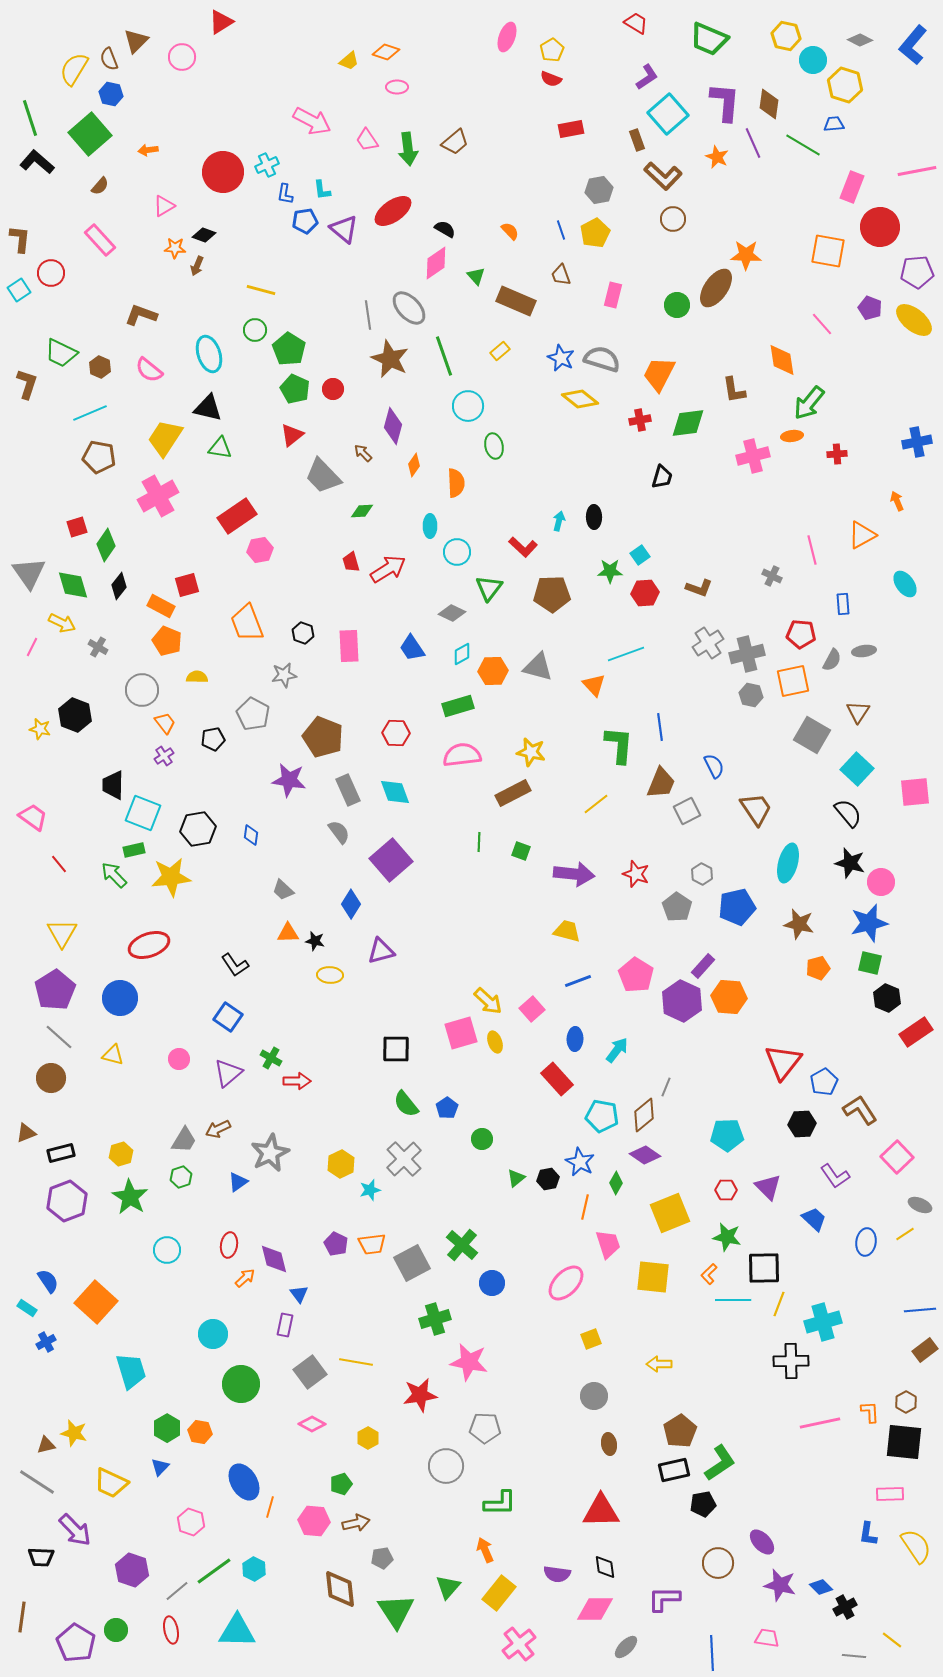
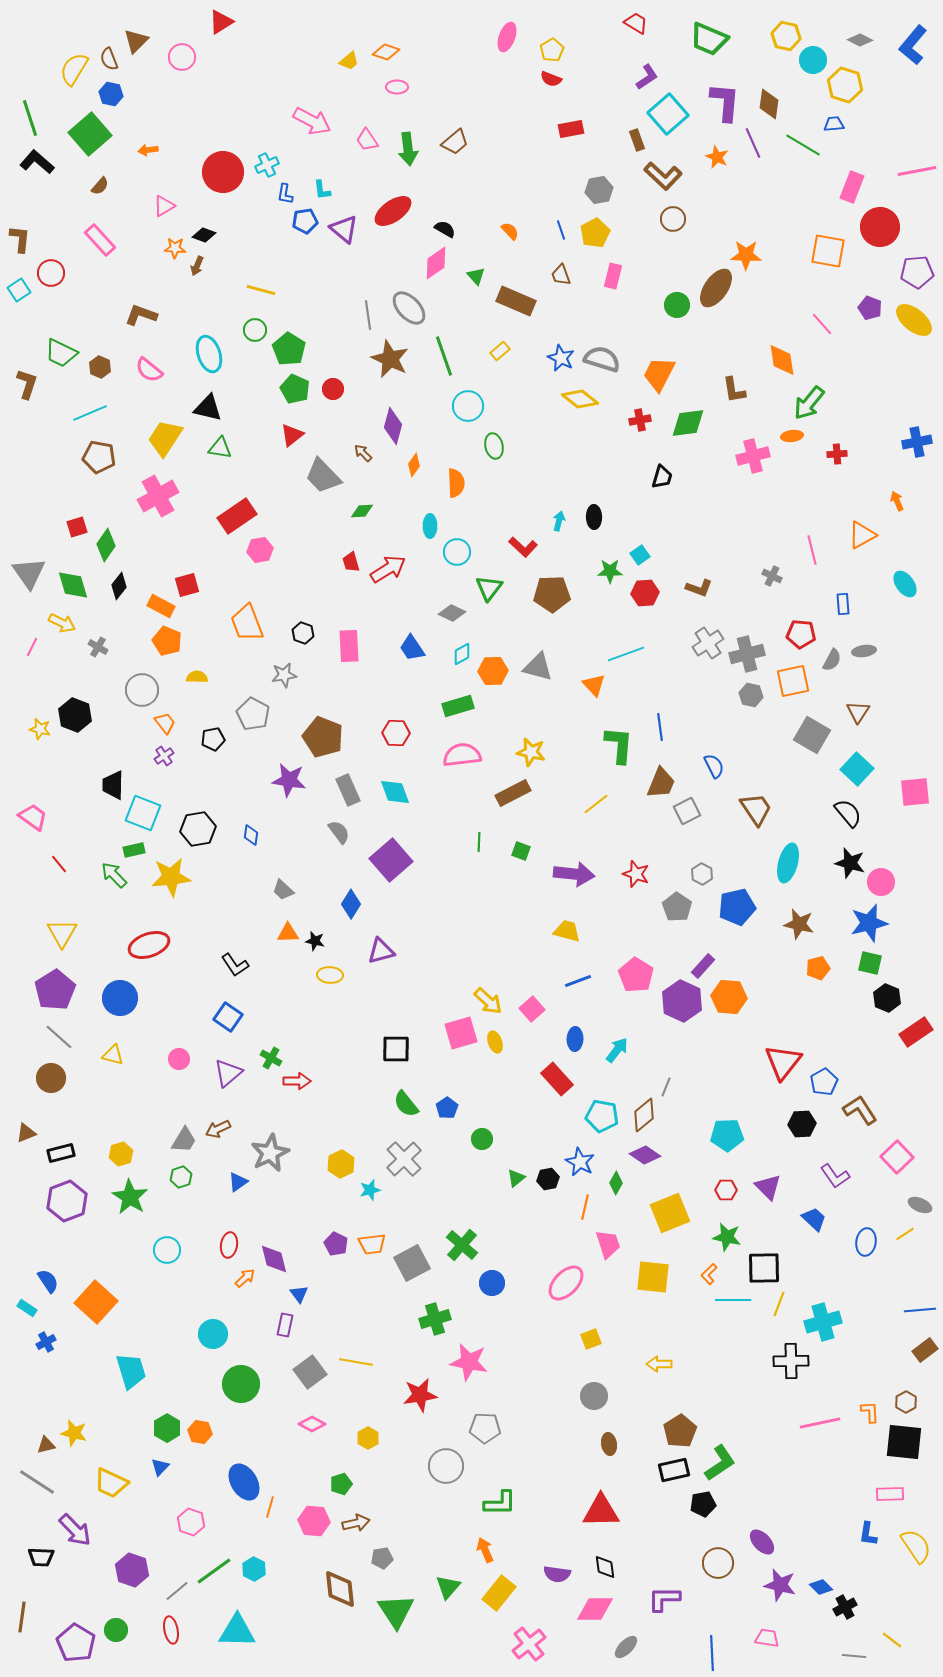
pink rectangle at (613, 295): moved 19 px up
pink cross at (519, 1644): moved 10 px right
